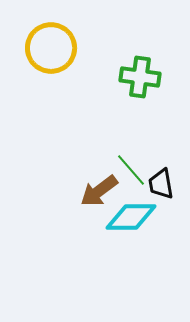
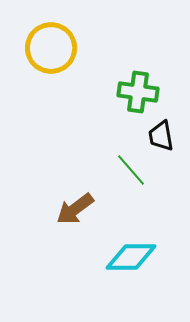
green cross: moved 2 px left, 15 px down
black trapezoid: moved 48 px up
brown arrow: moved 24 px left, 18 px down
cyan diamond: moved 40 px down
